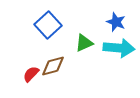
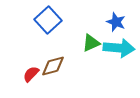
blue square: moved 5 px up
green triangle: moved 7 px right
